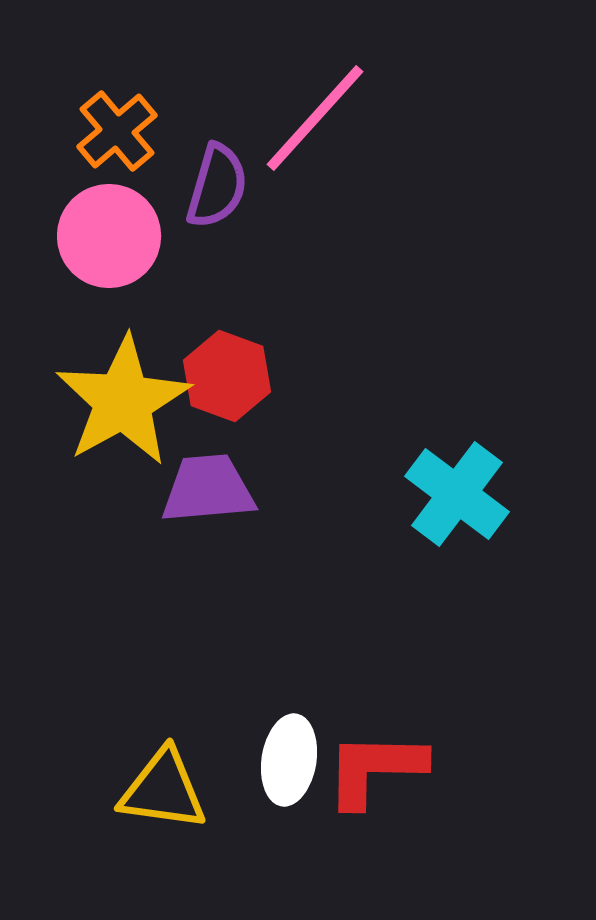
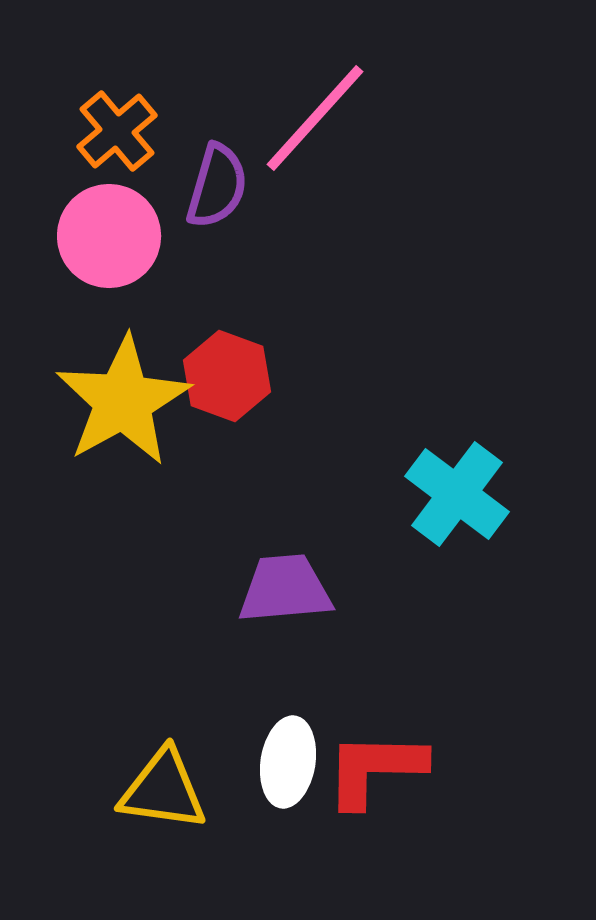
purple trapezoid: moved 77 px right, 100 px down
white ellipse: moved 1 px left, 2 px down
